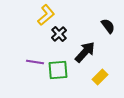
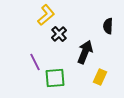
black semicircle: rotated 140 degrees counterclockwise
black arrow: rotated 20 degrees counterclockwise
purple line: rotated 54 degrees clockwise
green square: moved 3 px left, 8 px down
yellow rectangle: rotated 21 degrees counterclockwise
